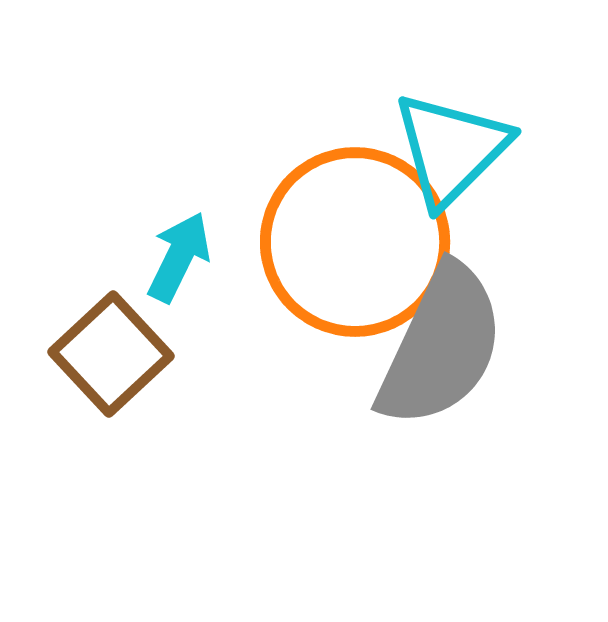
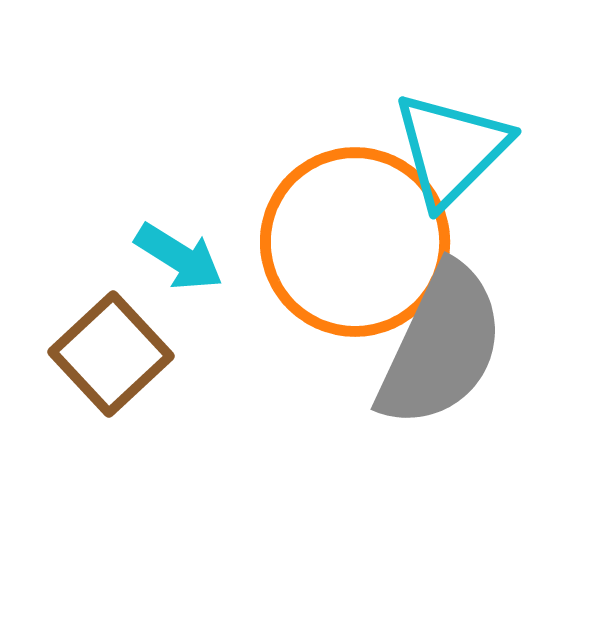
cyan arrow: rotated 96 degrees clockwise
